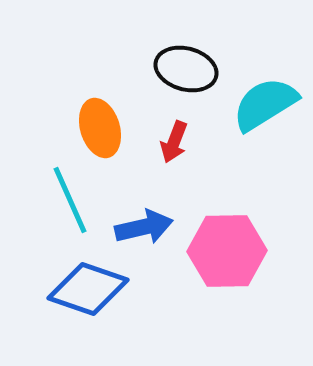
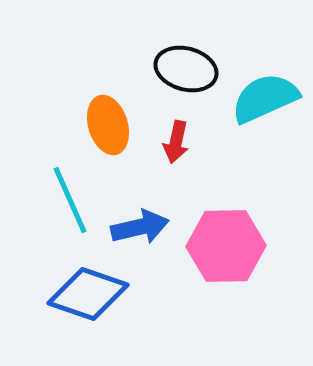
cyan semicircle: moved 6 px up; rotated 8 degrees clockwise
orange ellipse: moved 8 px right, 3 px up
red arrow: moved 2 px right; rotated 9 degrees counterclockwise
blue arrow: moved 4 px left
pink hexagon: moved 1 px left, 5 px up
blue diamond: moved 5 px down
